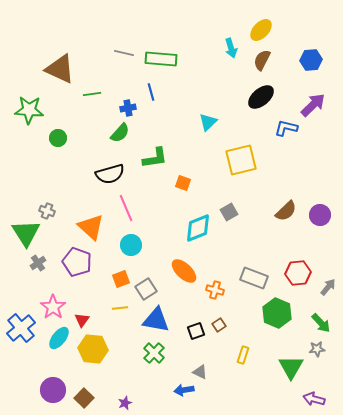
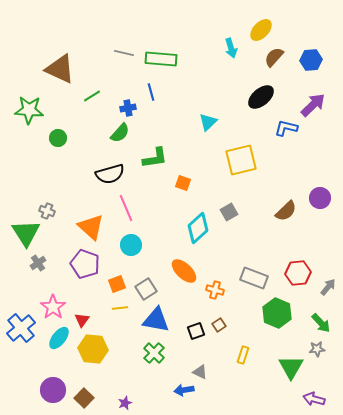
brown semicircle at (262, 60): moved 12 px right, 3 px up; rotated 15 degrees clockwise
green line at (92, 94): moved 2 px down; rotated 24 degrees counterclockwise
purple circle at (320, 215): moved 17 px up
cyan diamond at (198, 228): rotated 20 degrees counterclockwise
purple pentagon at (77, 262): moved 8 px right, 2 px down
orange square at (121, 279): moved 4 px left, 5 px down
